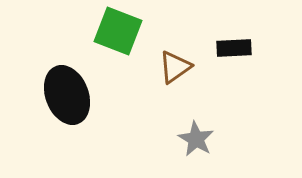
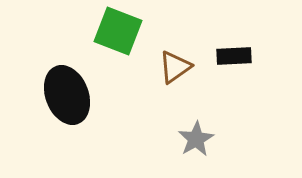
black rectangle: moved 8 px down
gray star: rotated 12 degrees clockwise
